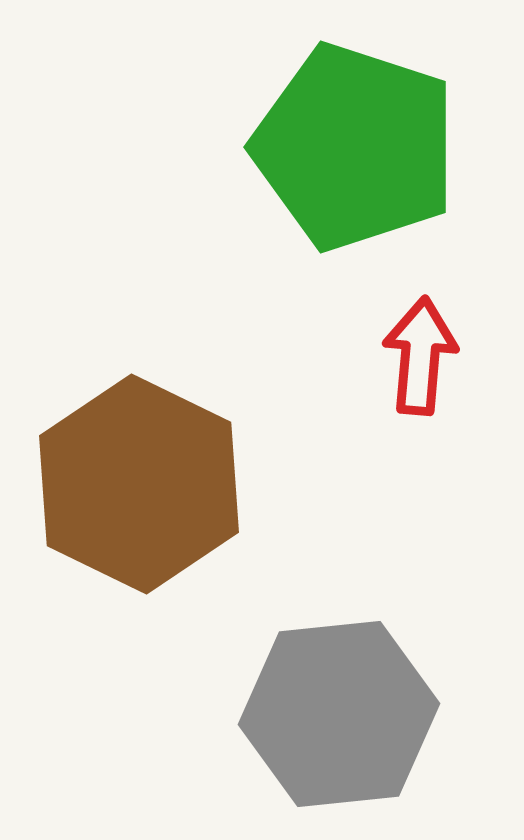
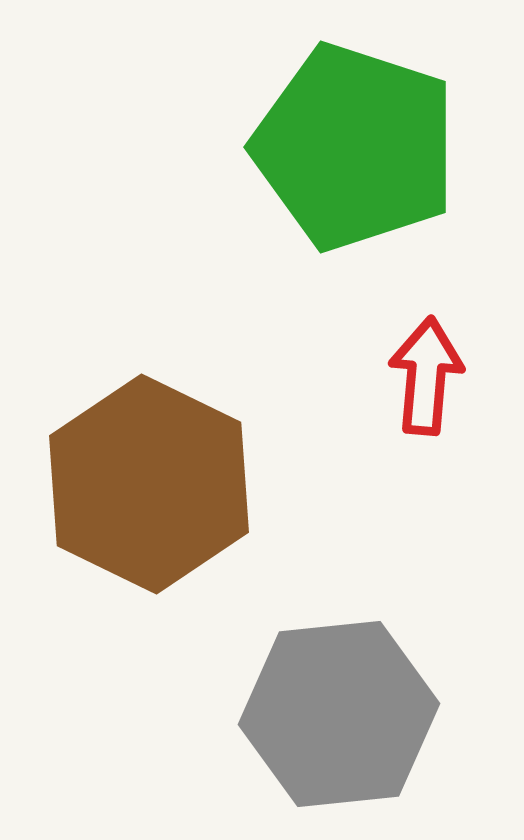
red arrow: moved 6 px right, 20 px down
brown hexagon: moved 10 px right
